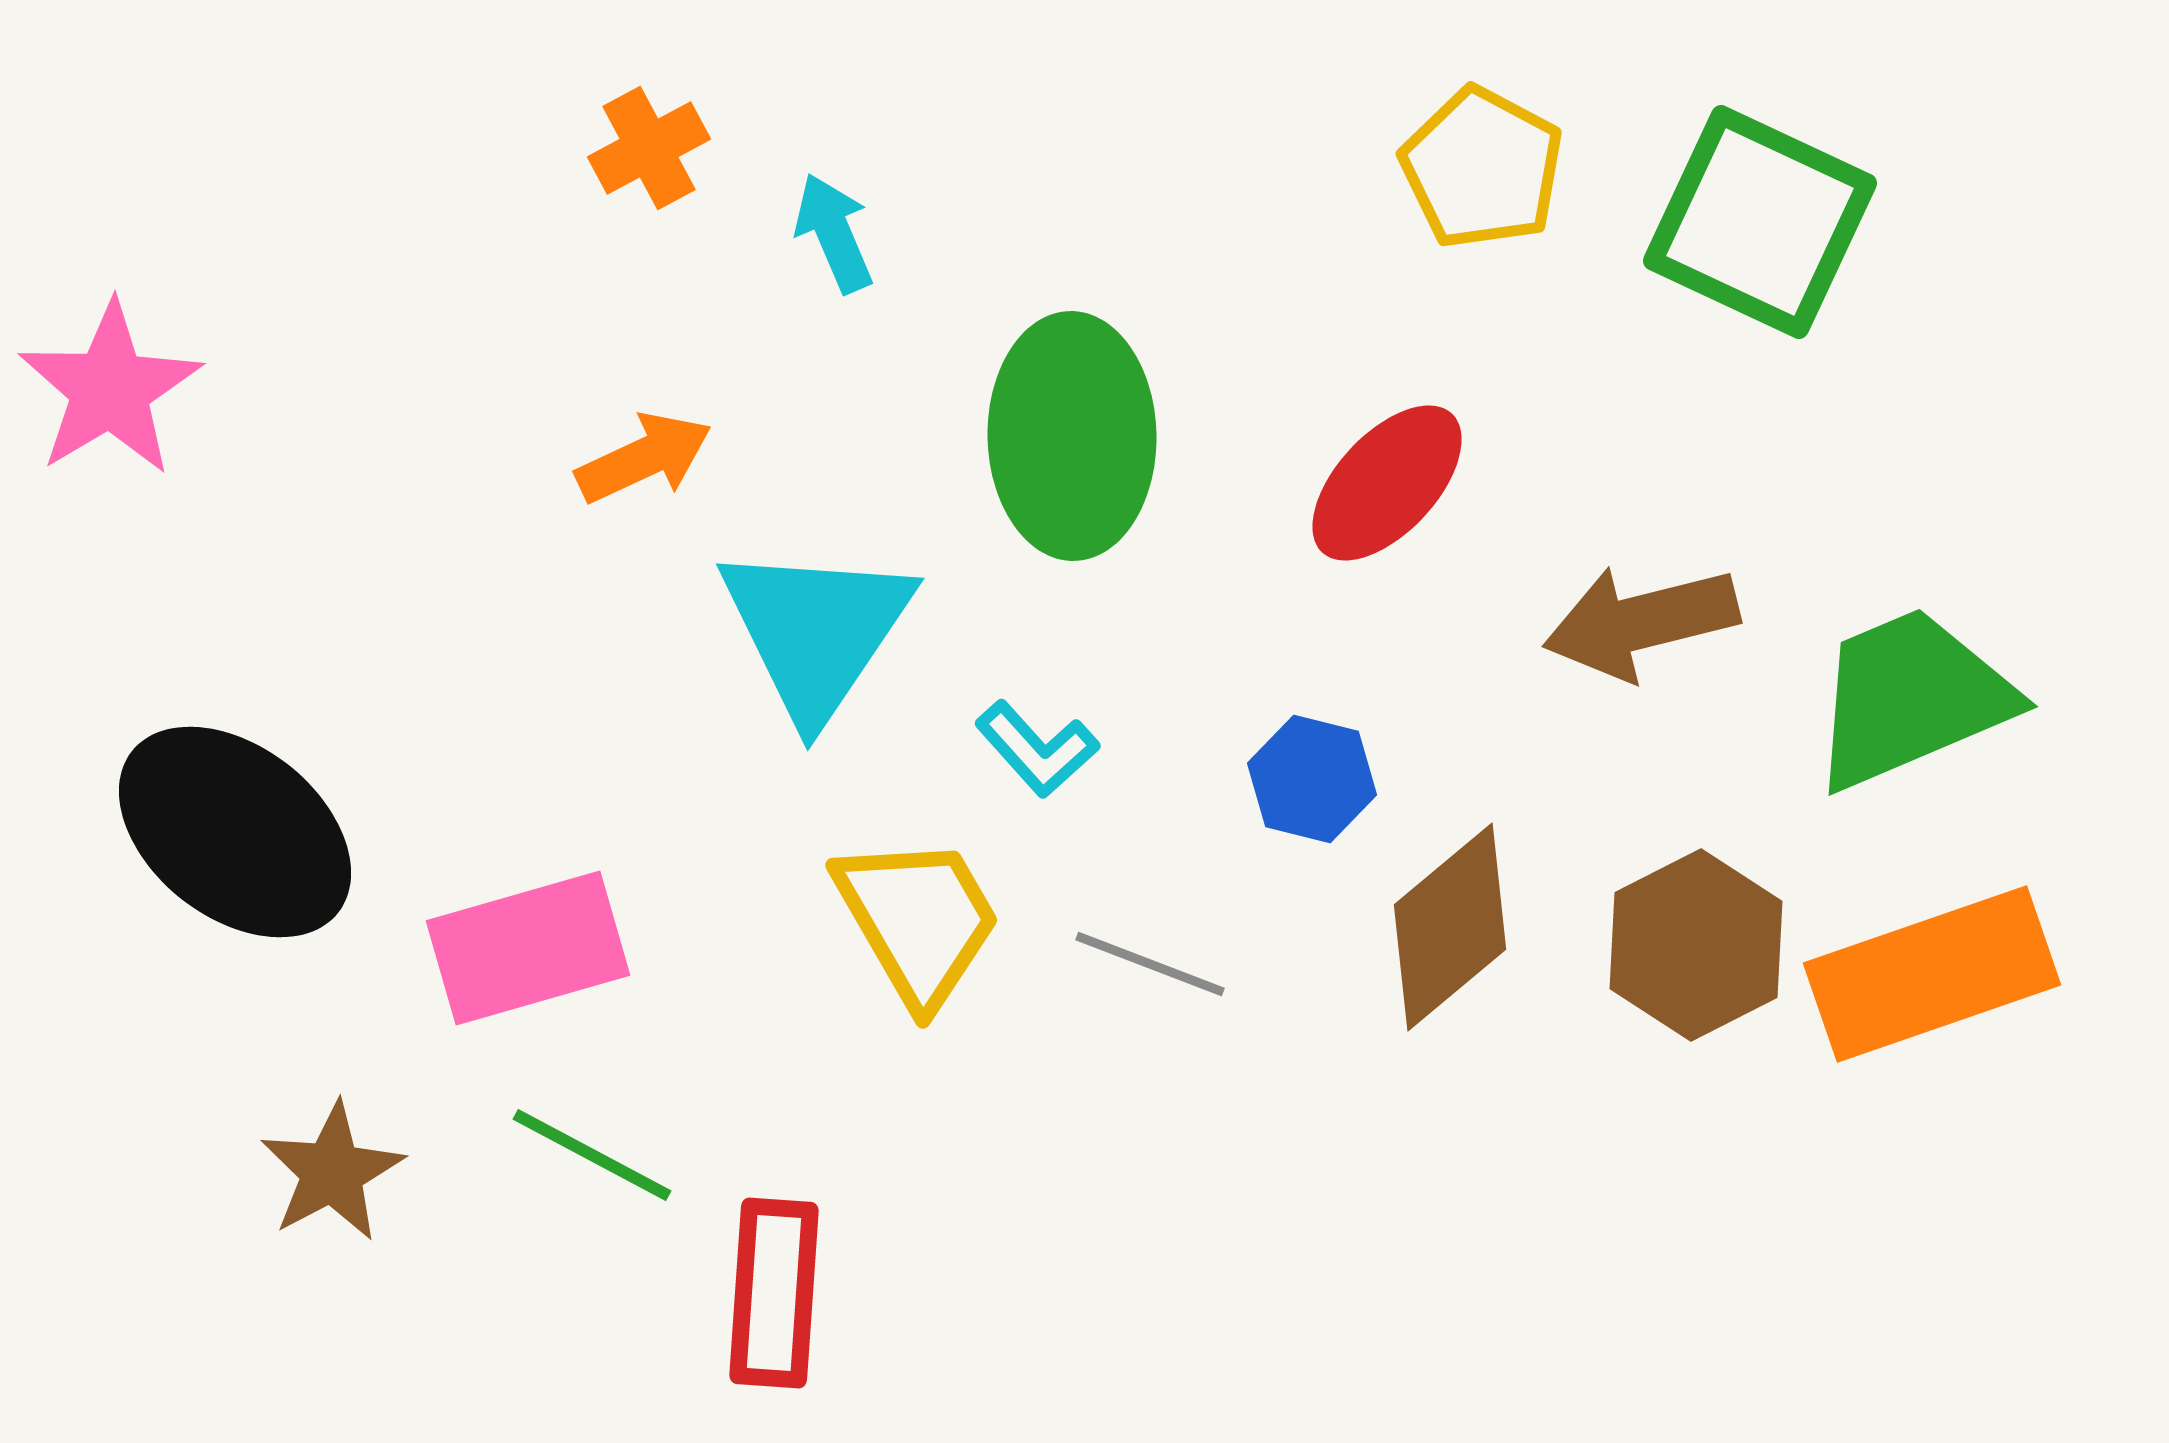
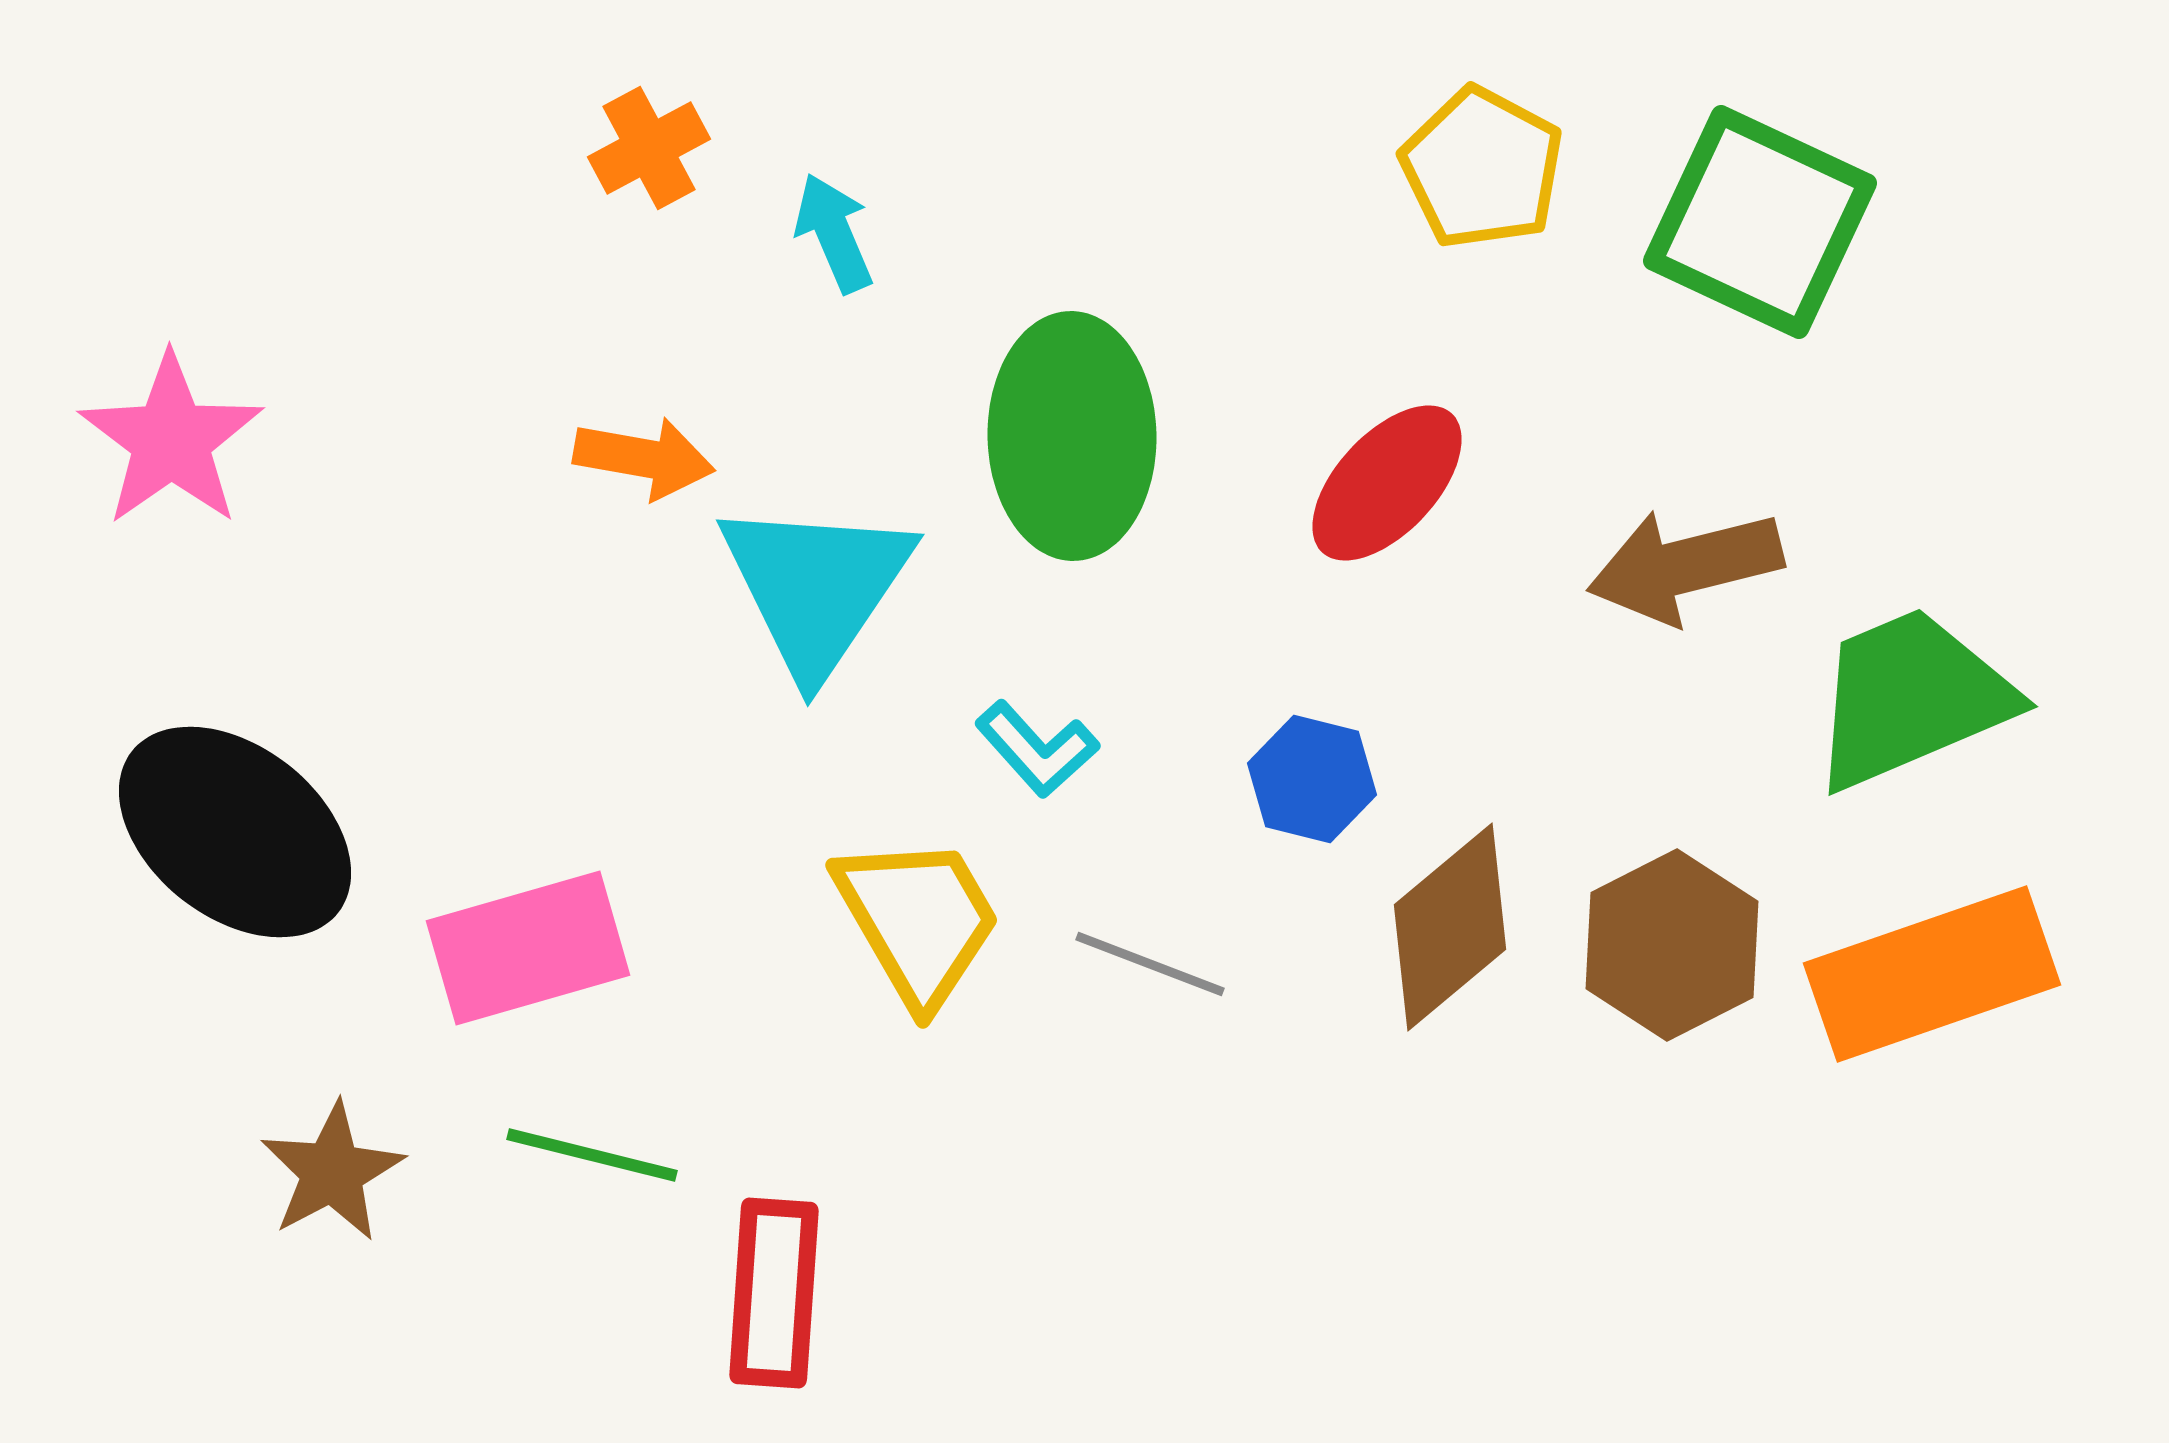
pink star: moved 61 px right, 51 px down; rotated 4 degrees counterclockwise
orange arrow: rotated 35 degrees clockwise
brown arrow: moved 44 px right, 56 px up
cyan triangle: moved 44 px up
brown hexagon: moved 24 px left
green line: rotated 14 degrees counterclockwise
